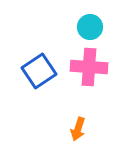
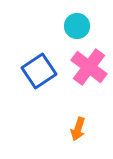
cyan circle: moved 13 px left, 1 px up
pink cross: rotated 33 degrees clockwise
